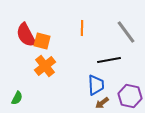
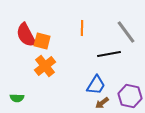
black line: moved 6 px up
blue trapezoid: rotated 35 degrees clockwise
green semicircle: rotated 64 degrees clockwise
